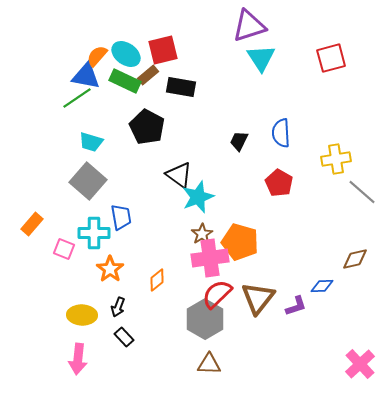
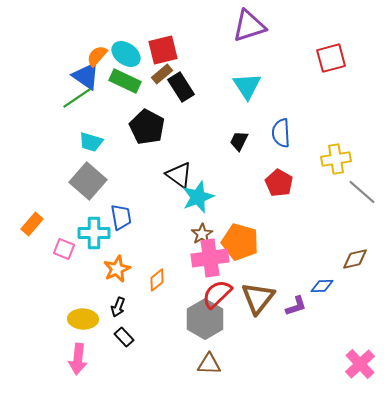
cyan triangle at (261, 58): moved 14 px left, 28 px down
brown rectangle at (148, 75): moved 14 px right, 1 px up
blue triangle at (86, 76): rotated 24 degrees clockwise
black rectangle at (181, 87): rotated 48 degrees clockwise
orange star at (110, 269): moved 7 px right; rotated 12 degrees clockwise
yellow ellipse at (82, 315): moved 1 px right, 4 px down
